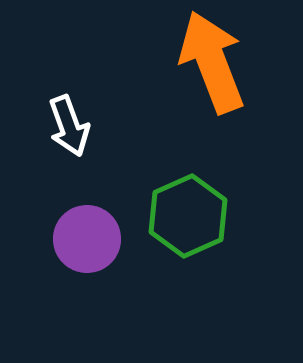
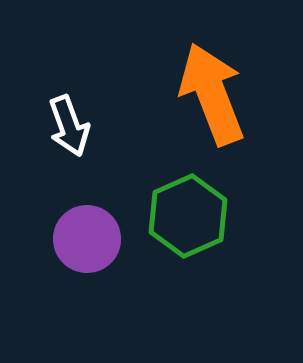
orange arrow: moved 32 px down
